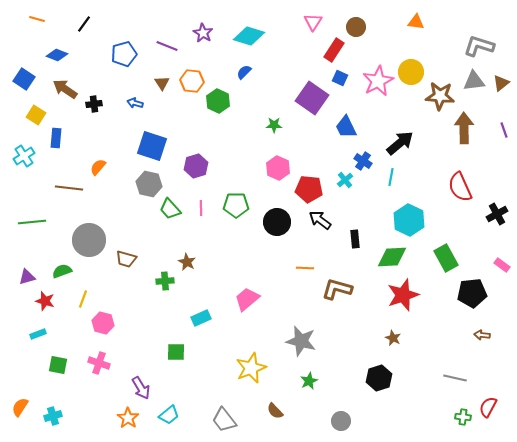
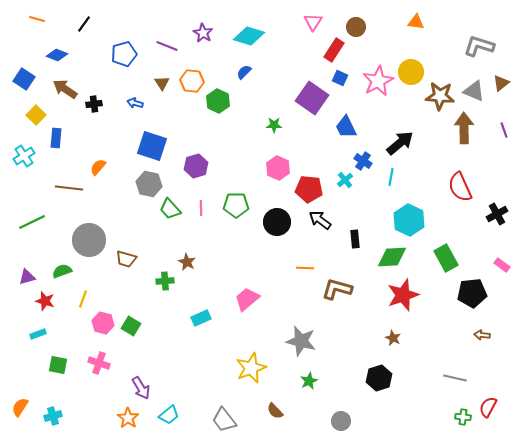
gray triangle at (474, 81): moved 10 px down; rotated 30 degrees clockwise
yellow square at (36, 115): rotated 12 degrees clockwise
green line at (32, 222): rotated 20 degrees counterclockwise
green square at (176, 352): moved 45 px left, 26 px up; rotated 30 degrees clockwise
